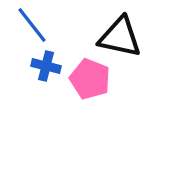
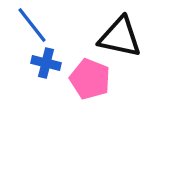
blue cross: moved 3 px up
